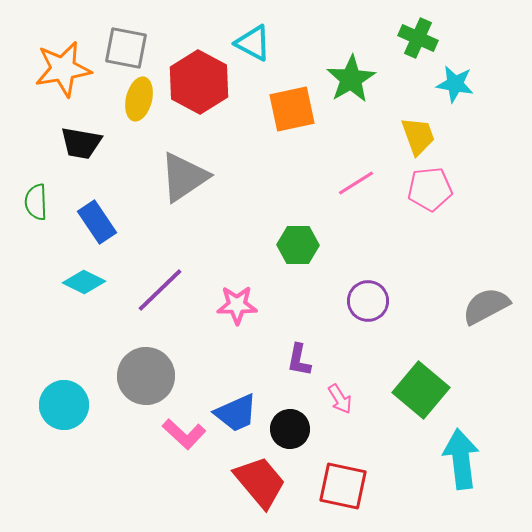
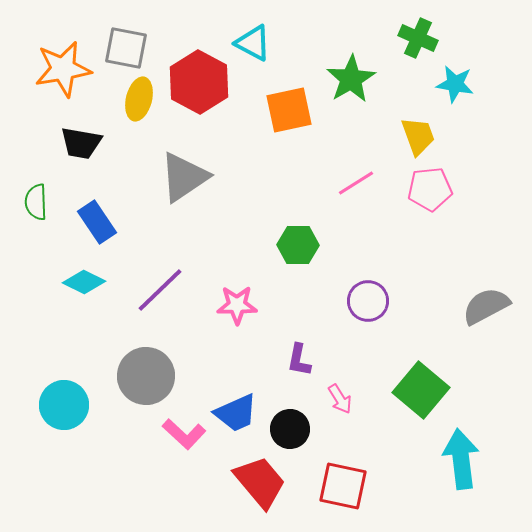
orange square: moved 3 px left, 1 px down
